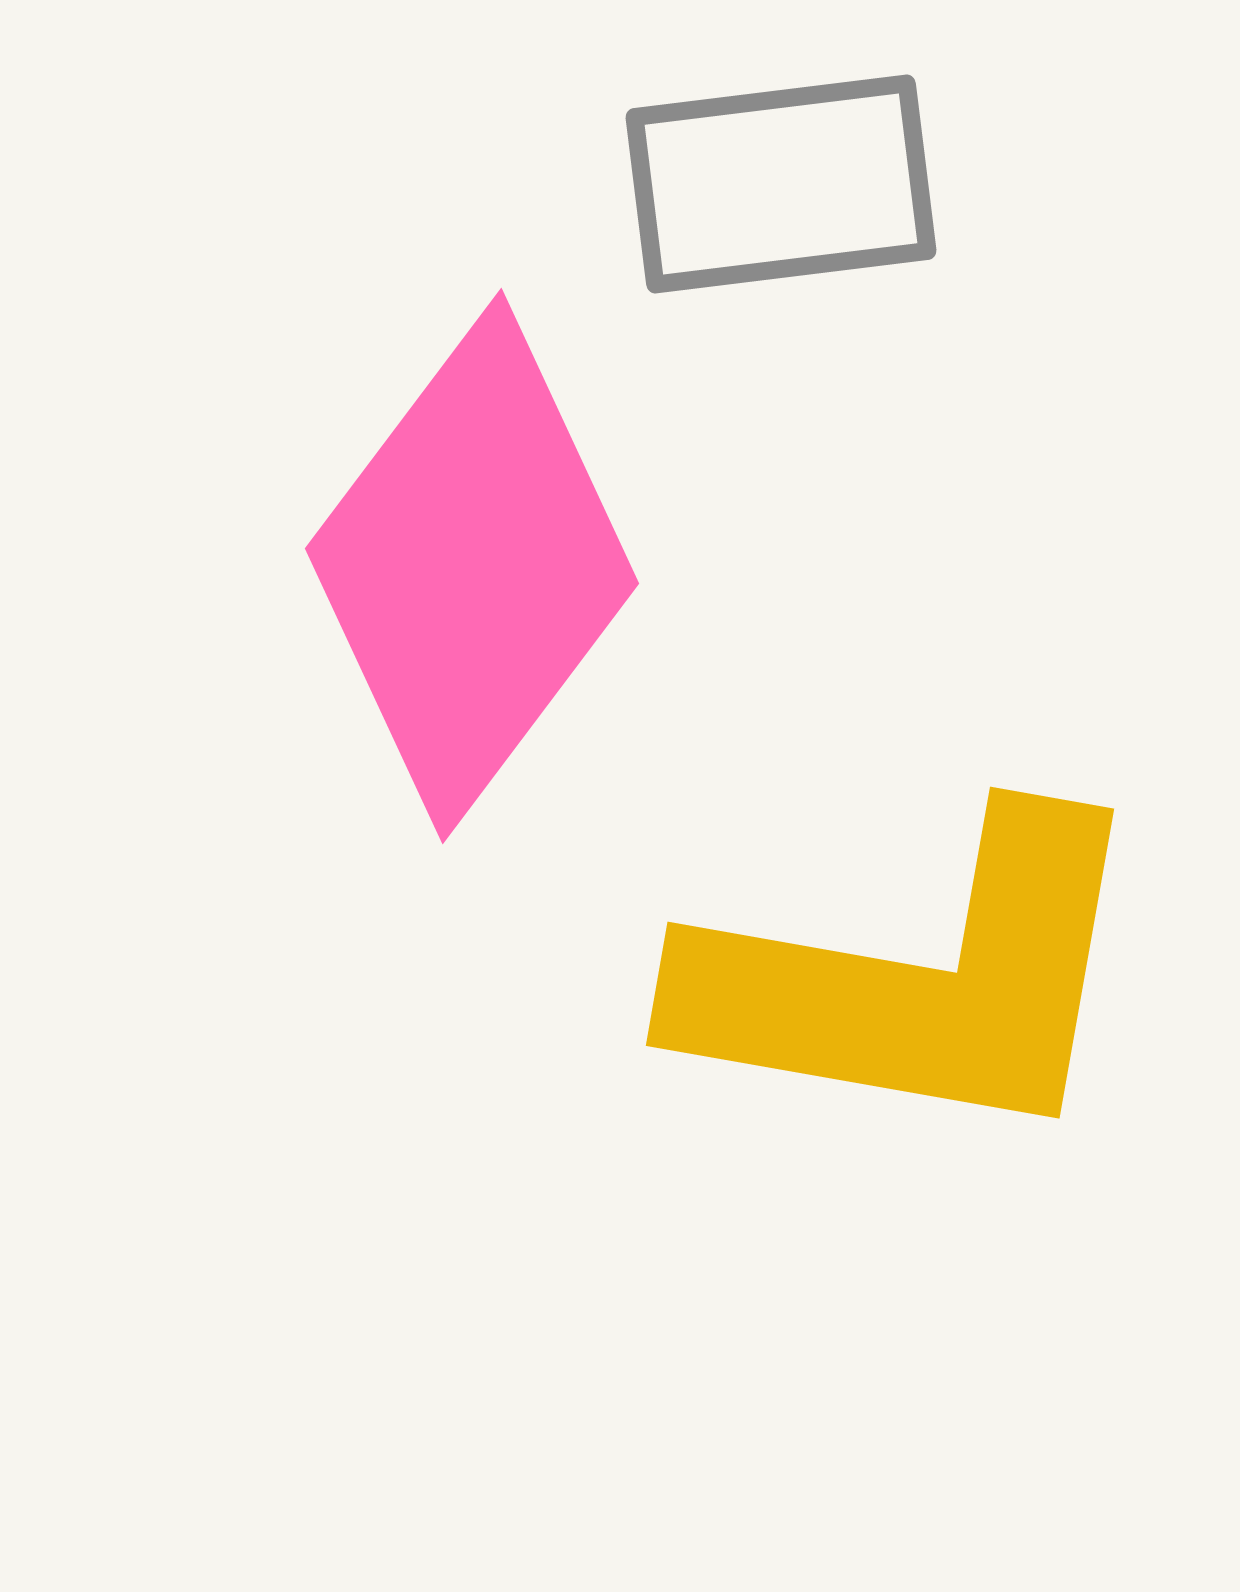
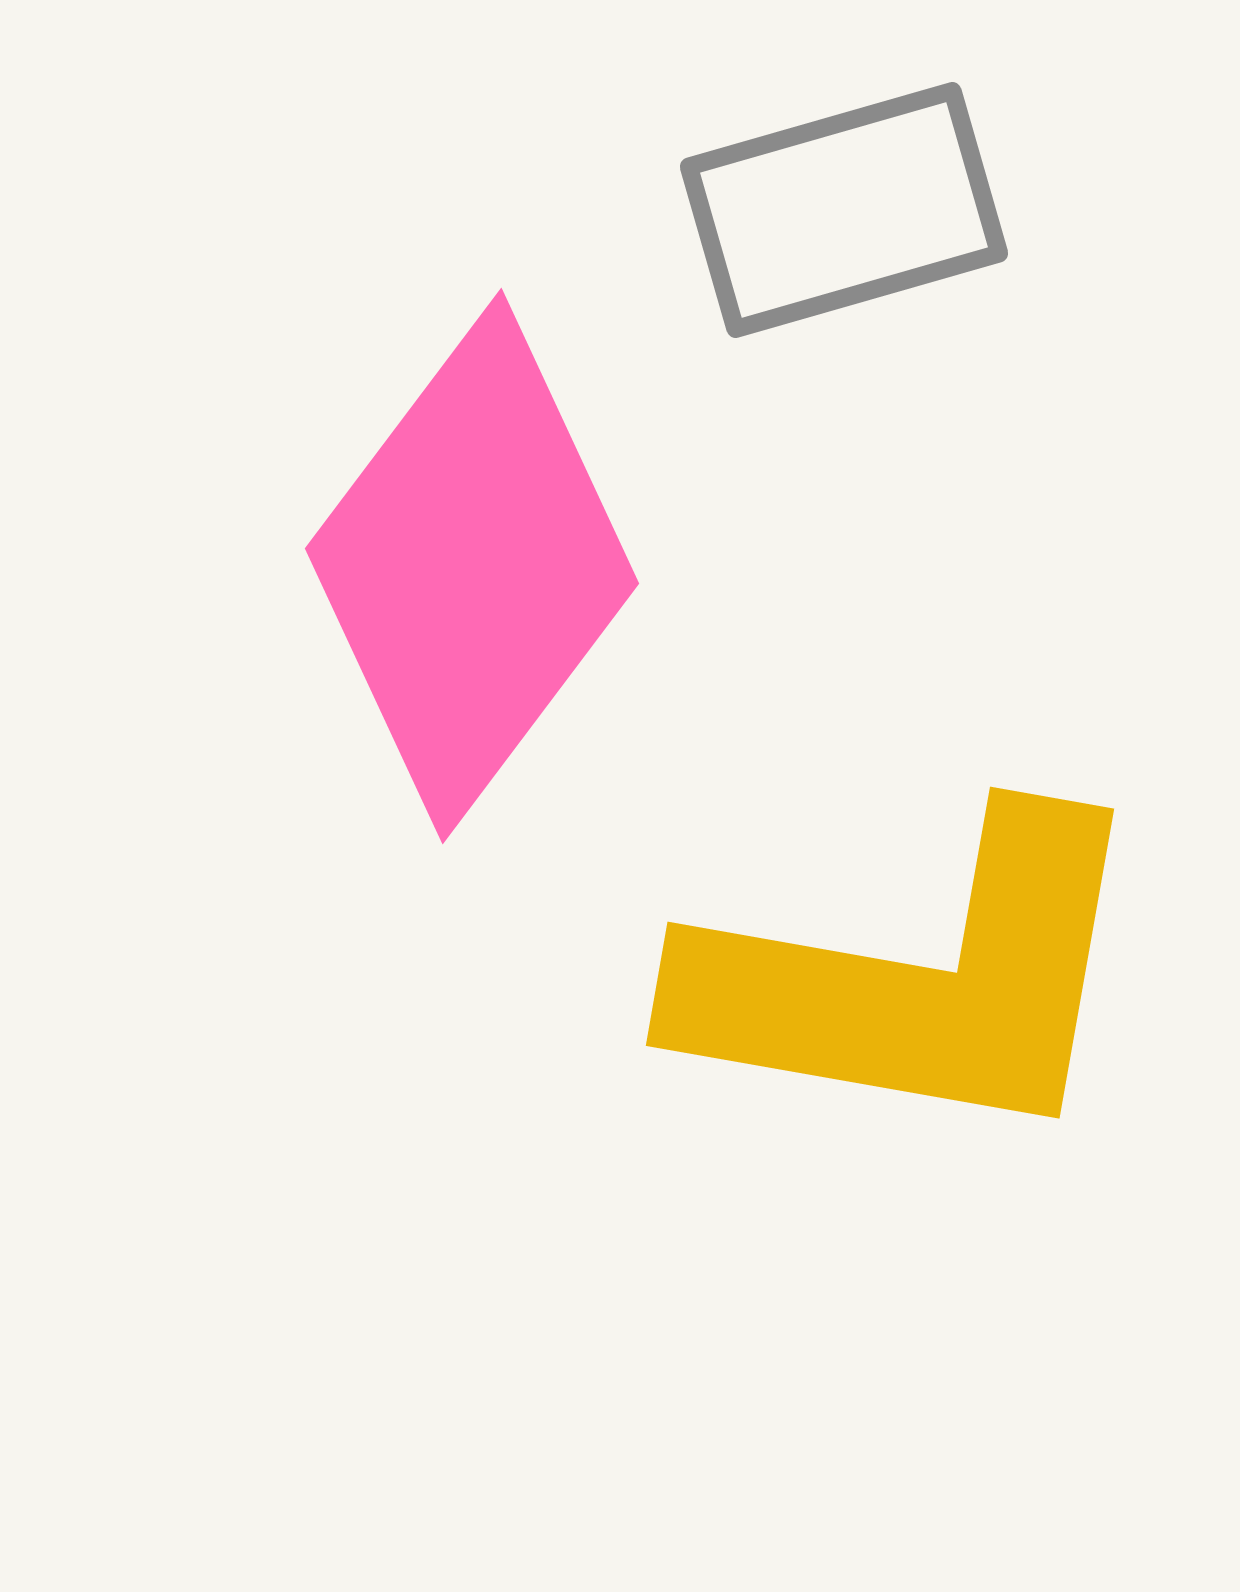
gray rectangle: moved 63 px right, 26 px down; rotated 9 degrees counterclockwise
